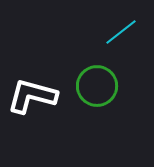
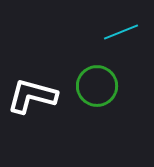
cyan line: rotated 16 degrees clockwise
